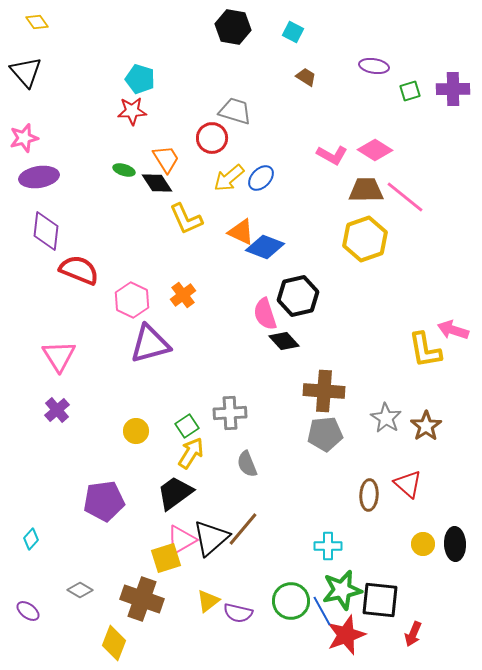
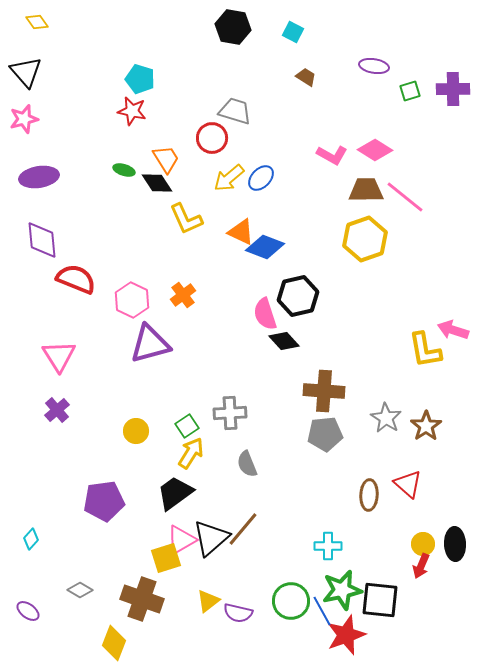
red star at (132, 111): rotated 16 degrees clockwise
pink star at (24, 138): moved 19 px up
purple diamond at (46, 231): moved 4 px left, 9 px down; rotated 12 degrees counterclockwise
red semicircle at (79, 270): moved 3 px left, 9 px down
red arrow at (413, 634): moved 8 px right, 68 px up
